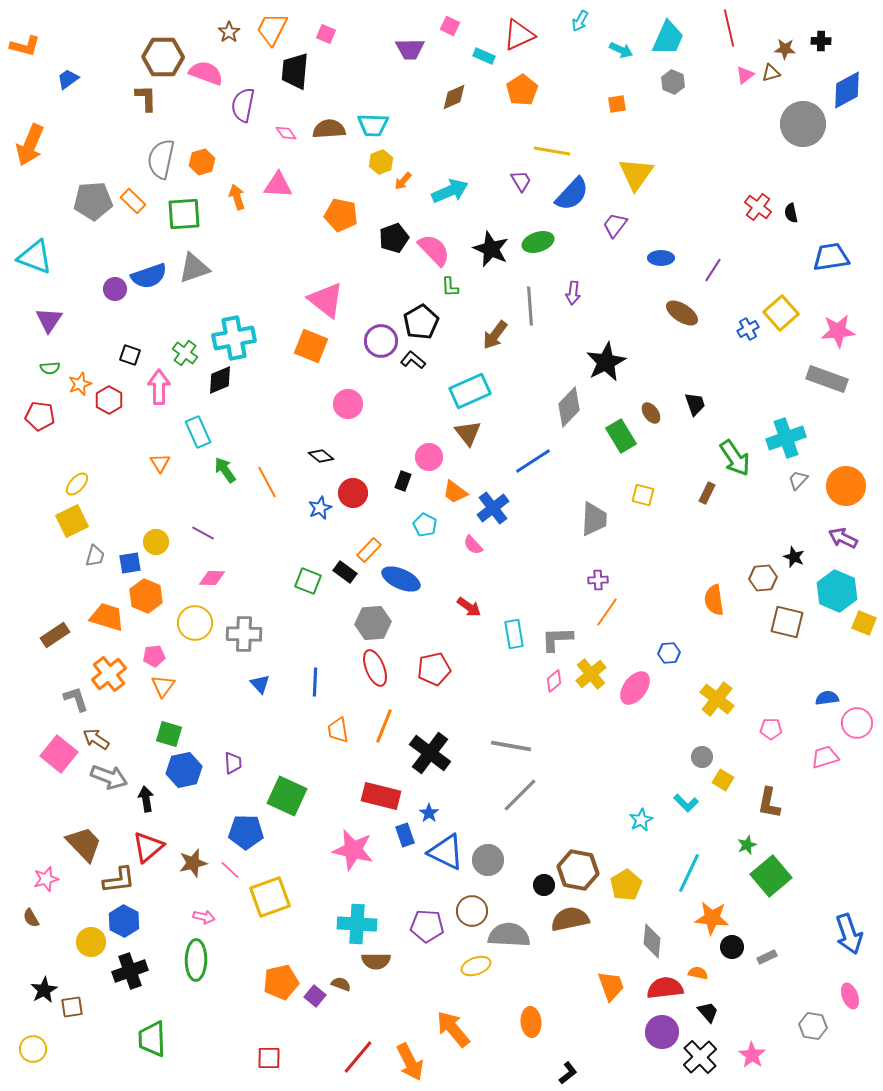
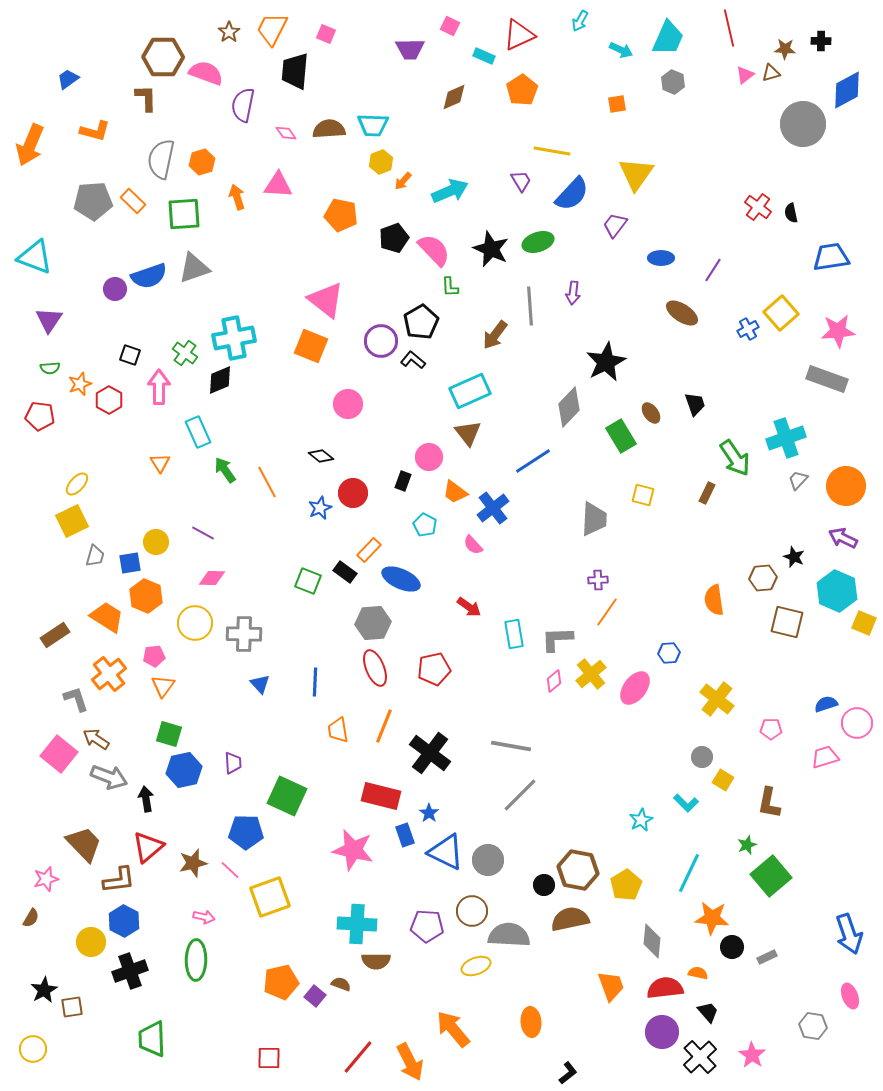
orange L-shape at (25, 46): moved 70 px right, 85 px down
orange trapezoid at (107, 617): rotated 15 degrees clockwise
blue semicircle at (827, 698): moved 1 px left, 6 px down; rotated 10 degrees counterclockwise
brown semicircle at (31, 918): rotated 120 degrees counterclockwise
